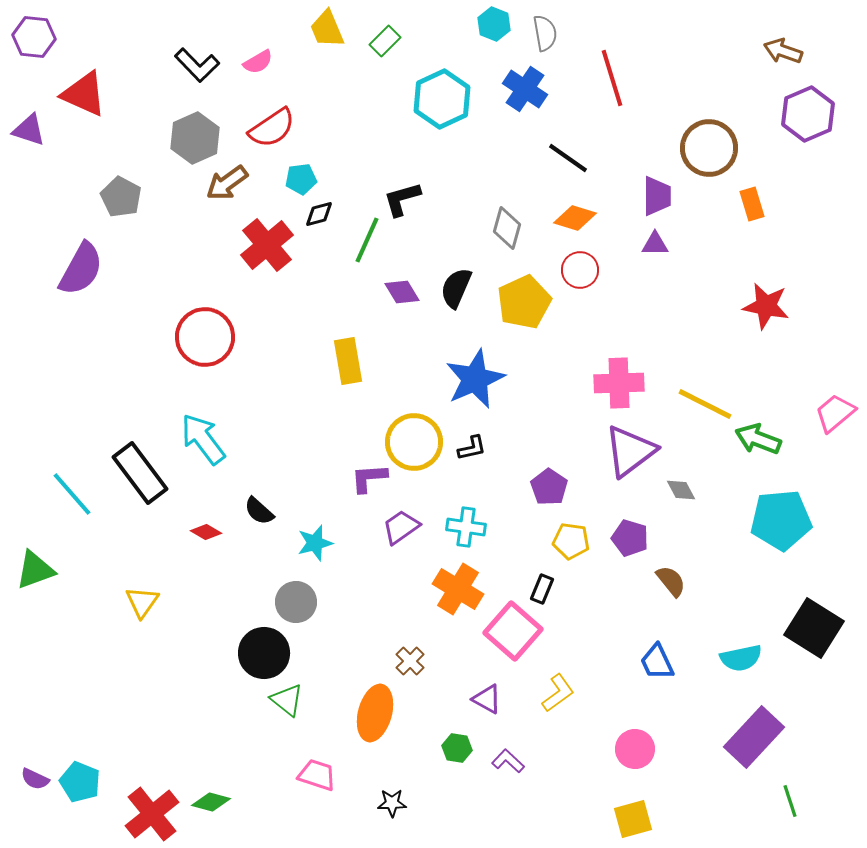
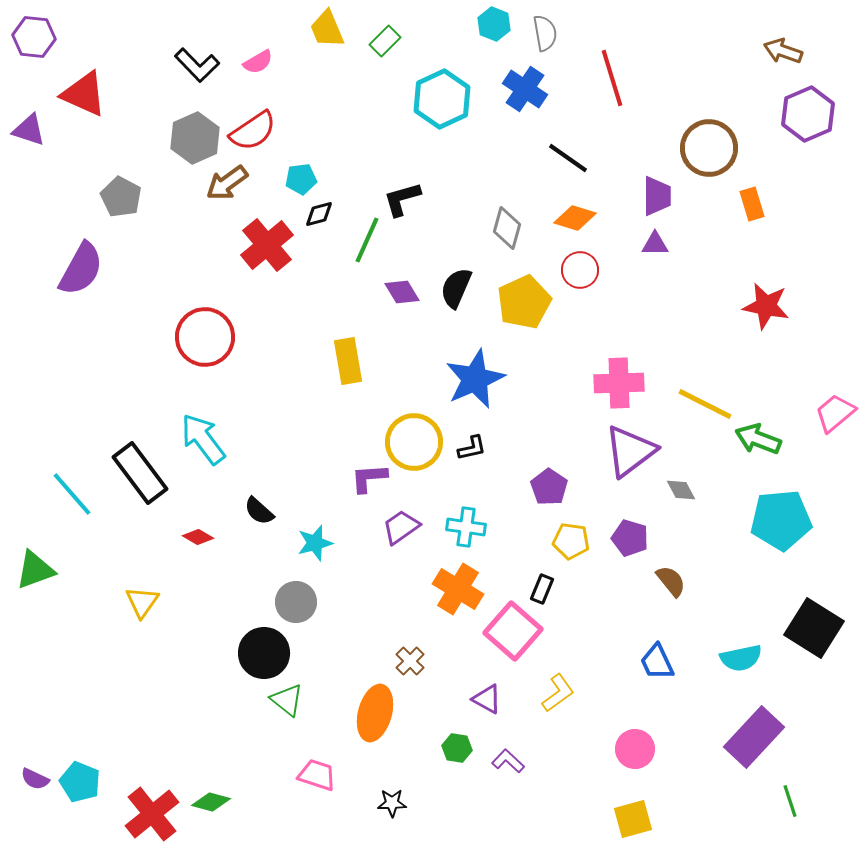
red semicircle at (272, 128): moved 19 px left, 3 px down
red diamond at (206, 532): moved 8 px left, 5 px down
